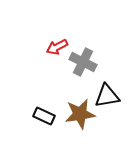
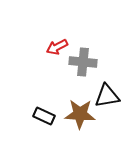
gray cross: rotated 20 degrees counterclockwise
brown star: rotated 12 degrees clockwise
